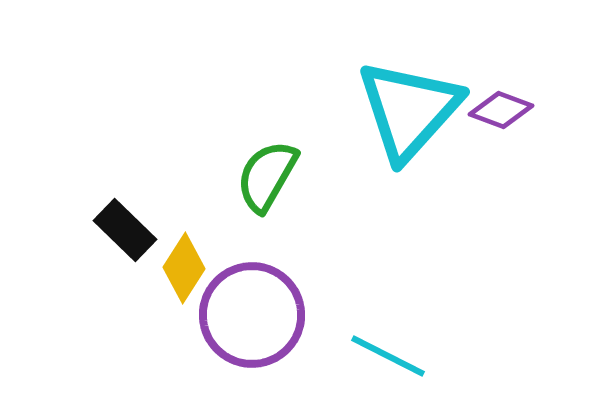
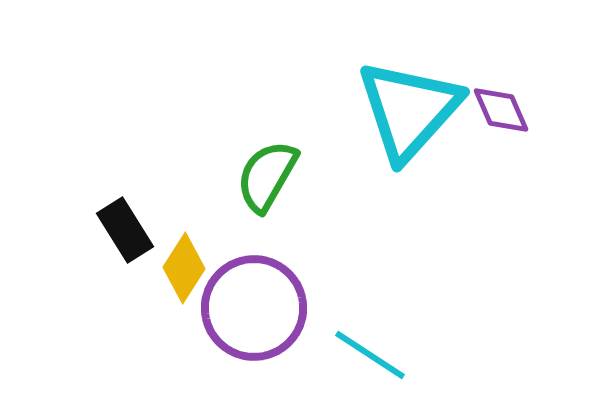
purple diamond: rotated 46 degrees clockwise
black rectangle: rotated 14 degrees clockwise
purple circle: moved 2 px right, 7 px up
cyan line: moved 18 px left, 1 px up; rotated 6 degrees clockwise
